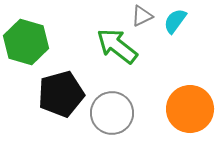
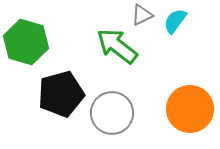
gray triangle: moved 1 px up
